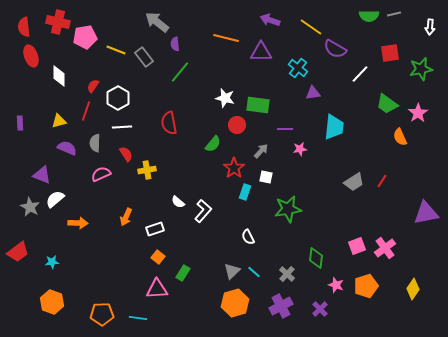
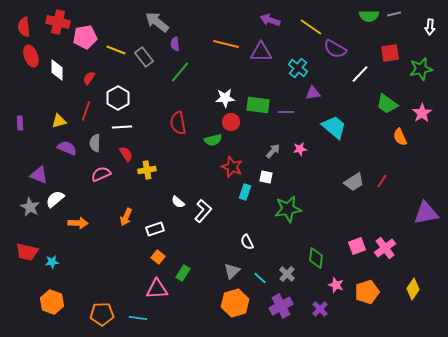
orange line at (226, 38): moved 6 px down
white diamond at (59, 76): moved 2 px left, 6 px up
red semicircle at (93, 86): moved 4 px left, 8 px up
white star at (225, 98): rotated 18 degrees counterclockwise
pink star at (418, 113): moved 4 px right
red semicircle at (169, 123): moved 9 px right
red circle at (237, 125): moved 6 px left, 3 px up
cyan trapezoid at (334, 127): rotated 56 degrees counterclockwise
purple line at (285, 129): moved 1 px right, 17 px up
green semicircle at (213, 144): moved 4 px up; rotated 36 degrees clockwise
gray arrow at (261, 151): moved 12 px right
red star at (234, 168): moved 2 px left, 1 px up; rotated 15 degrees counterclockwise
purple triangle at (42, 175): moved 3 px left
white semicircle at (248, 237): moved 1 px left, 5 px down
red trapezoid at (18, 252): moved 9 px right; rotated 50 degrees clockwise
cyan line at (254, 272): moved 6 px right, 6 px down
orange pentagon at (366, 286): moved 1 px right, 6 px down
